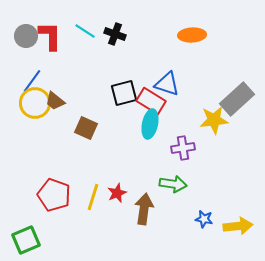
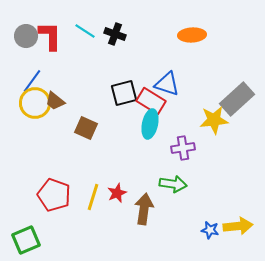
blue star: moved 6 px right, 11 px down
